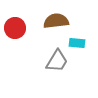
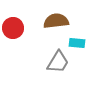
red circle: moved 2 px left
gray trapezoid: moved 1 px right, 1 px down
